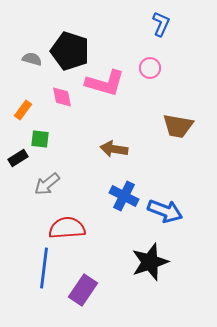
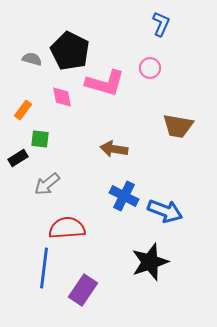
black pentagon: rotated 9 degrees clockwise
